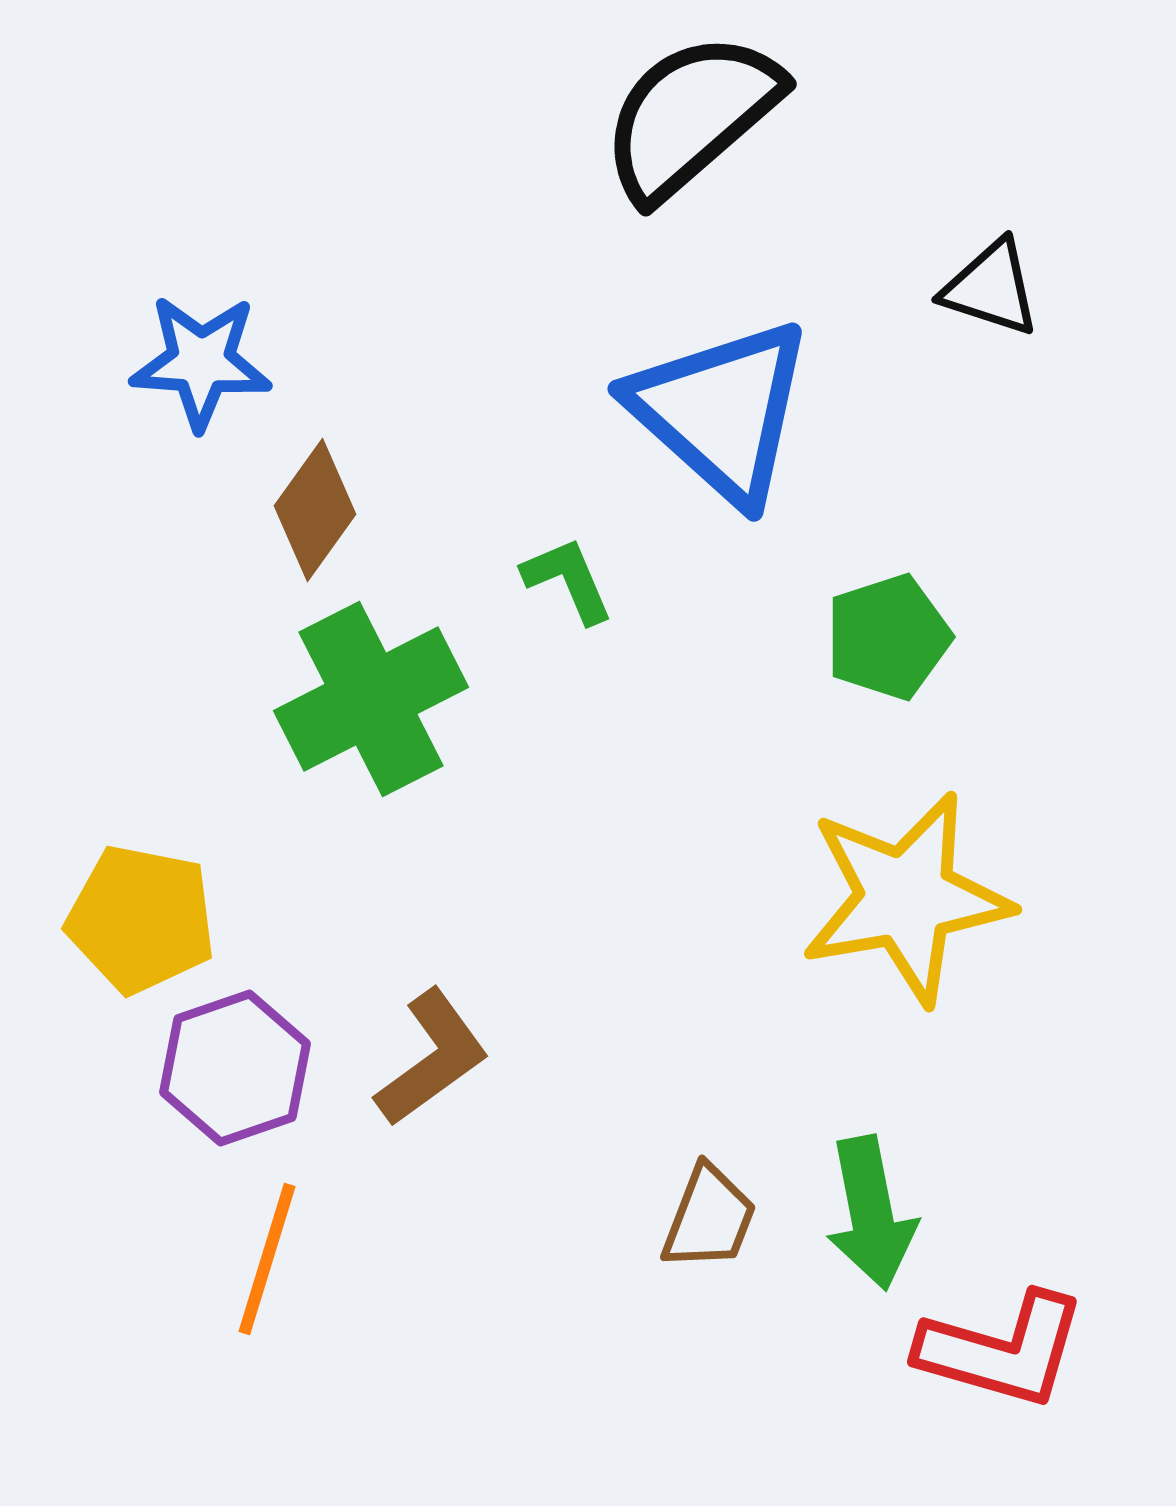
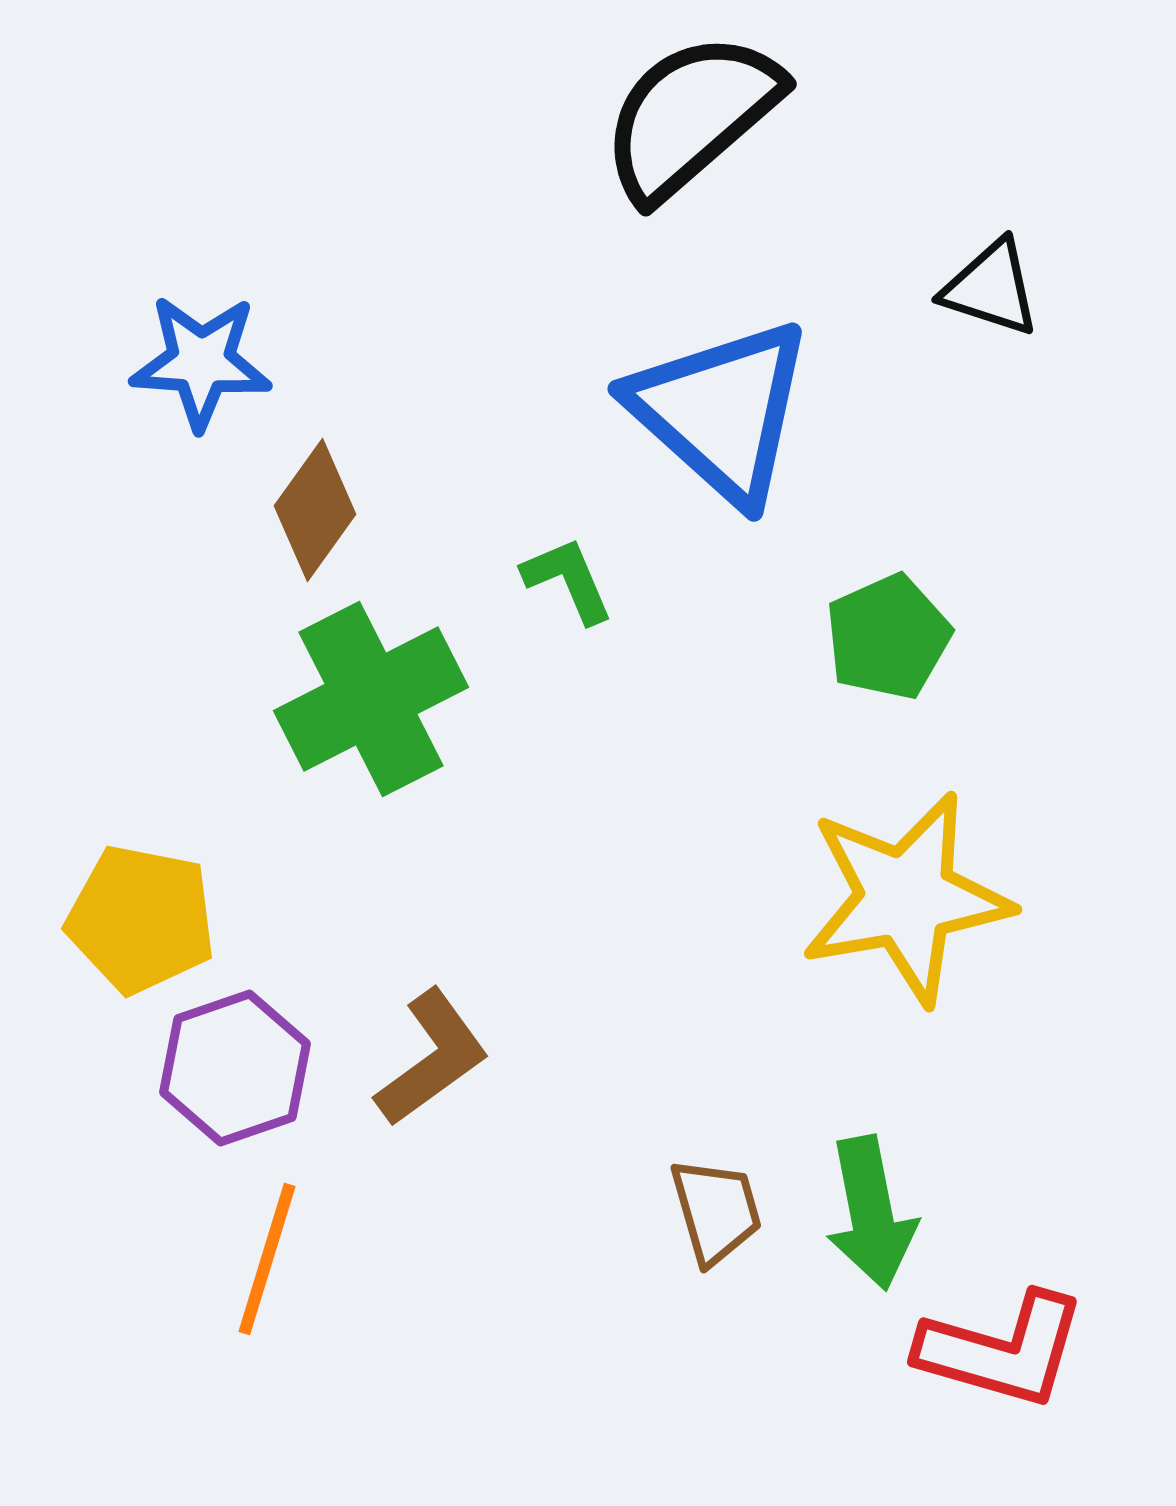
green pentagon: rotated 6 degrees counterclockwise
brown trapezoid: moved 7 px right, 7 px up; rotated 37 degrees counterclockwise
